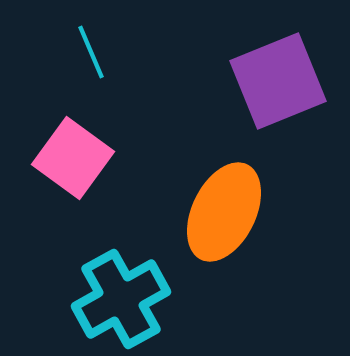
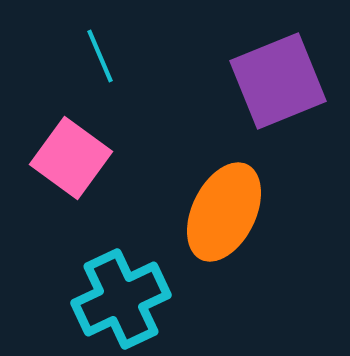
cyan line: moved 9 px right, 4 px down
pink square: moved 2 px left
cyan cross: rotated 4 degrees clockwise
